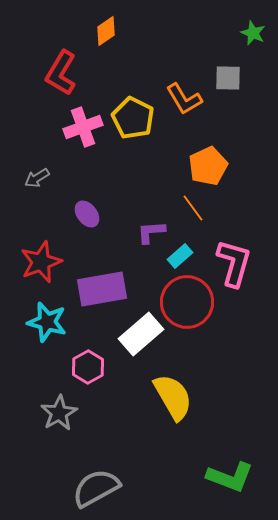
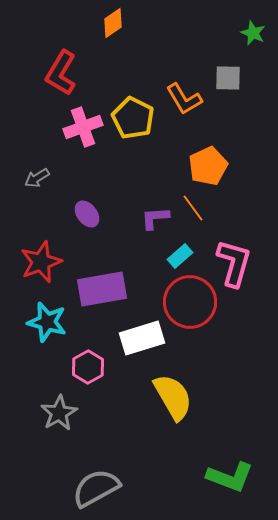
orange diamond: moved 7 px right, 8 px up
purple L-shape: moved 4 px right, 14 px up
red circle: moved 3 px right
white rectangle: moved 1 px right, 4 px down; rotated 24 degrees clockwise
